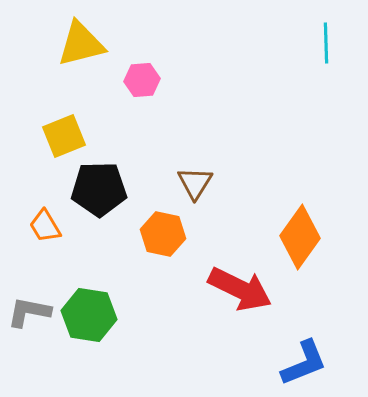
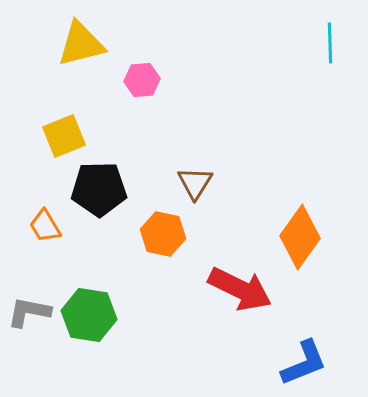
cyan line: moved 4 px right
